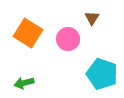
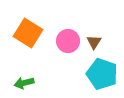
brown triangle: moved 2 px right, 24 px down
pink circle: moved 2 px down
